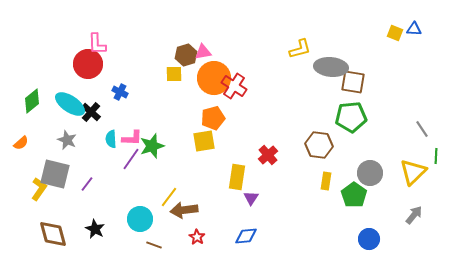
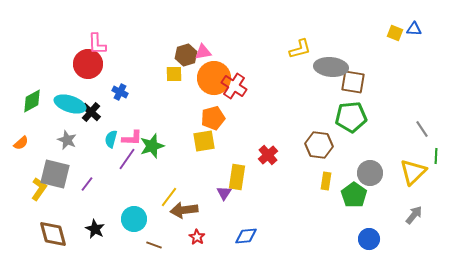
green diamond at (32, 101): rotated 10 degrees clockwise
cyan ellipse at (70, 104): rotated 16 degrees counterclockwise
cyan semicircle at (111, 139): rotated 18 degrees clockwise
purple line at (131, 159): moved 4 px left
purple triangle at (251, 198): moved 27 px left, 5 px up
cyan circle at (140, 219): moved 6 px left
